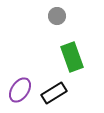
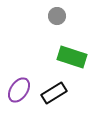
green rectangle: rotated 52 degrees counterclockwise
purple ellipse: moved 1 px left
